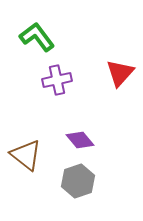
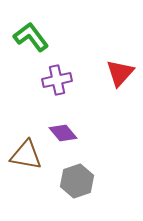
green L-shape: moved 6 px left
purple diamond: moved 17 px left, 7 px up
brown triangle: rotated 28 degrees counterclockwise
gray hexagon: moved 1 px left
